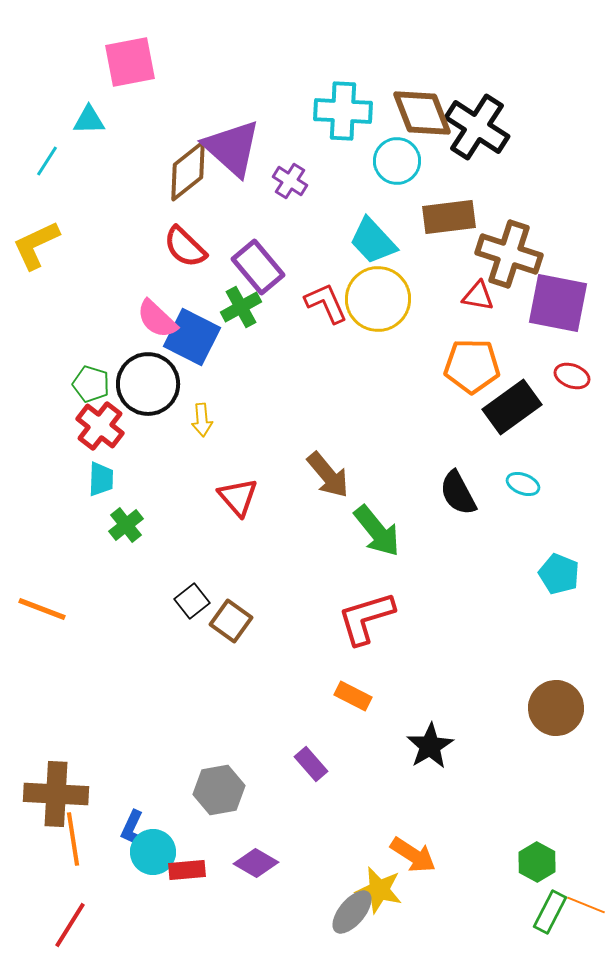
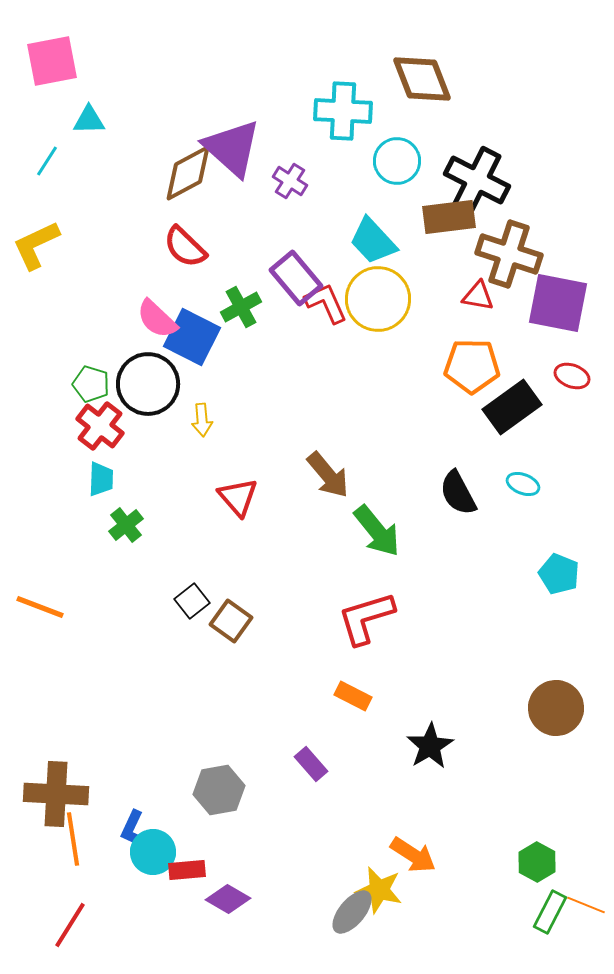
pink square at (130, 62): moved 78 px left, 1 px up
brown diamond at (422, 113): moved 34 px up
black cross at (477, 127): moved 53 px down; rotated 6 degrees counterclockwise
brown diamond at (188, 171): moved 2 px down; rotated 10 degrees clockwise
purple rectangle at (258, 267): moved 38 px right, 11 px down
orange line at (42, 609): moved 2 px left, 2 px up
purple diamond at (256, 863): moved 28 px left, 36 px down
